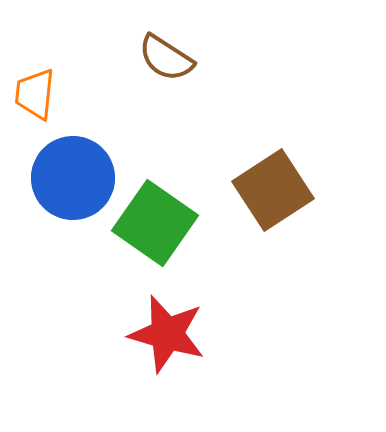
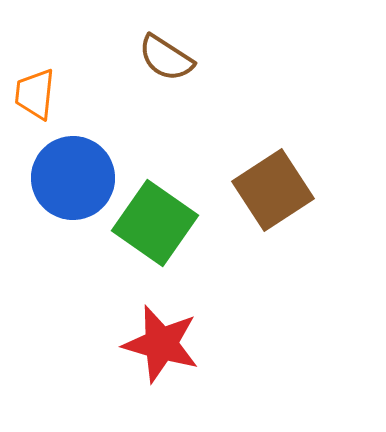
red star: moved 6 px left, 10 px down
